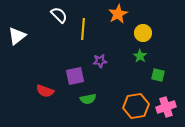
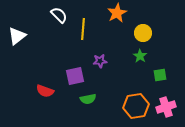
orange star: moved 1 px left, 1 px up
green square: moved 2 px right; rotated 24 degrees counterclockwise
